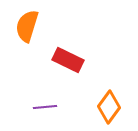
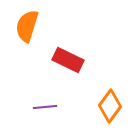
orange diamond: moved 1 px right, 1 px up
